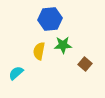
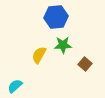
blue hexagon: moved 6 px right, 2 px up
yellow semicircle: moved 4 px down; rotated 18 degrees clockwise
cyan semicircle: moved 1 px left, 13 px down
